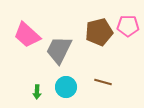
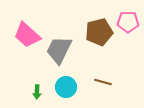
pink pentagon: moved 4 px up
